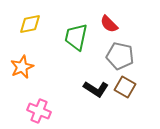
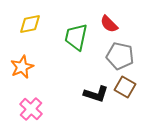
black L-shape: moved 5 px down; rotated 15 degrees counterclockwise
pink cross: moved 8 px left, 2 px up; rotated 20 degrees clockwise
